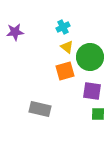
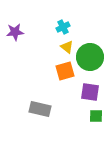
purple square: moved 2 px left, 1 px down
green square: moved 2 px left, 2 px down
